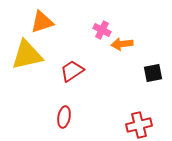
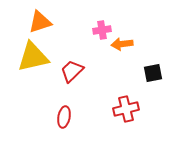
orange triangle: moved 2 px left
pink cross: rotated 36 degrees counterclockwise
yellow triangle: moved 6 px right, 2 px down
red trapezoid: rotated 10 degrees counterclockwise
red cross: moved 13 px left, 16 px up
